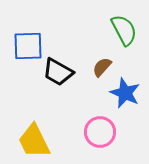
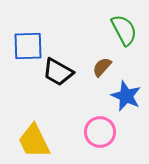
blue star: moved 1 px right, 3 px down
